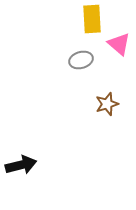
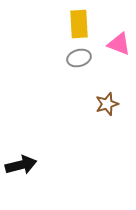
yellow rectangle: moved 13 px left, 5 px down
pink triangle: rotated 20 degrees counterclockwise
gray ellipse: moved 2 px left, 2 px up
